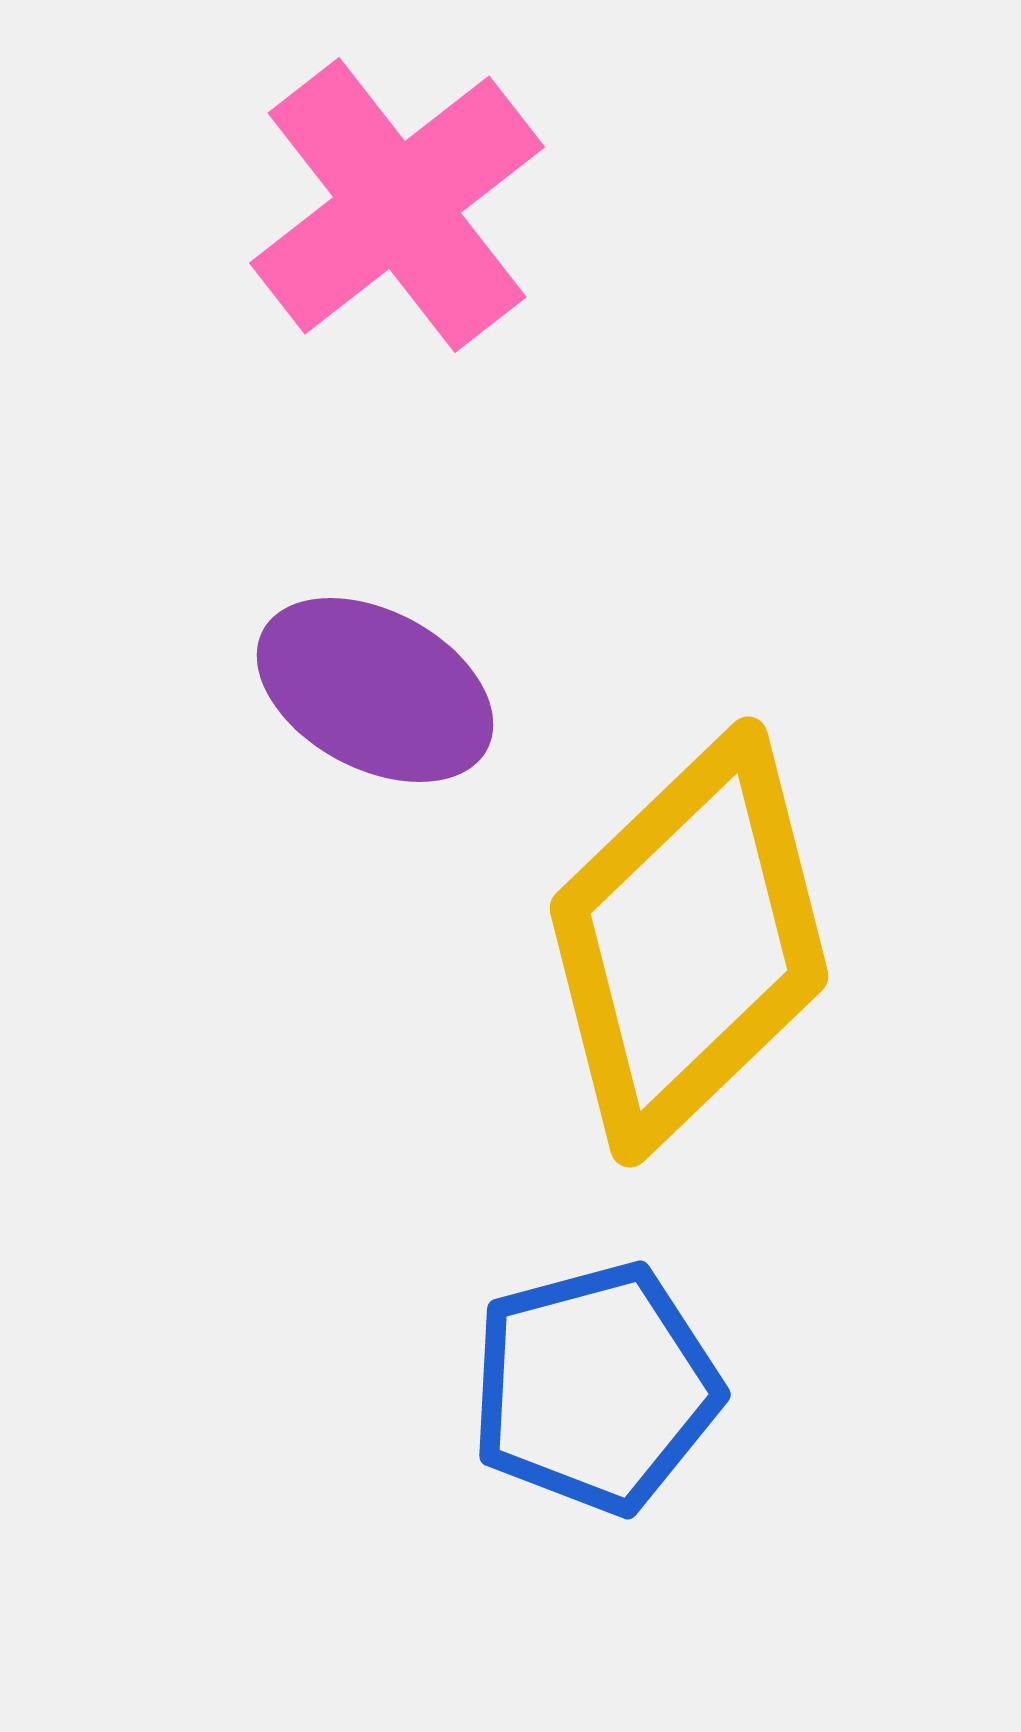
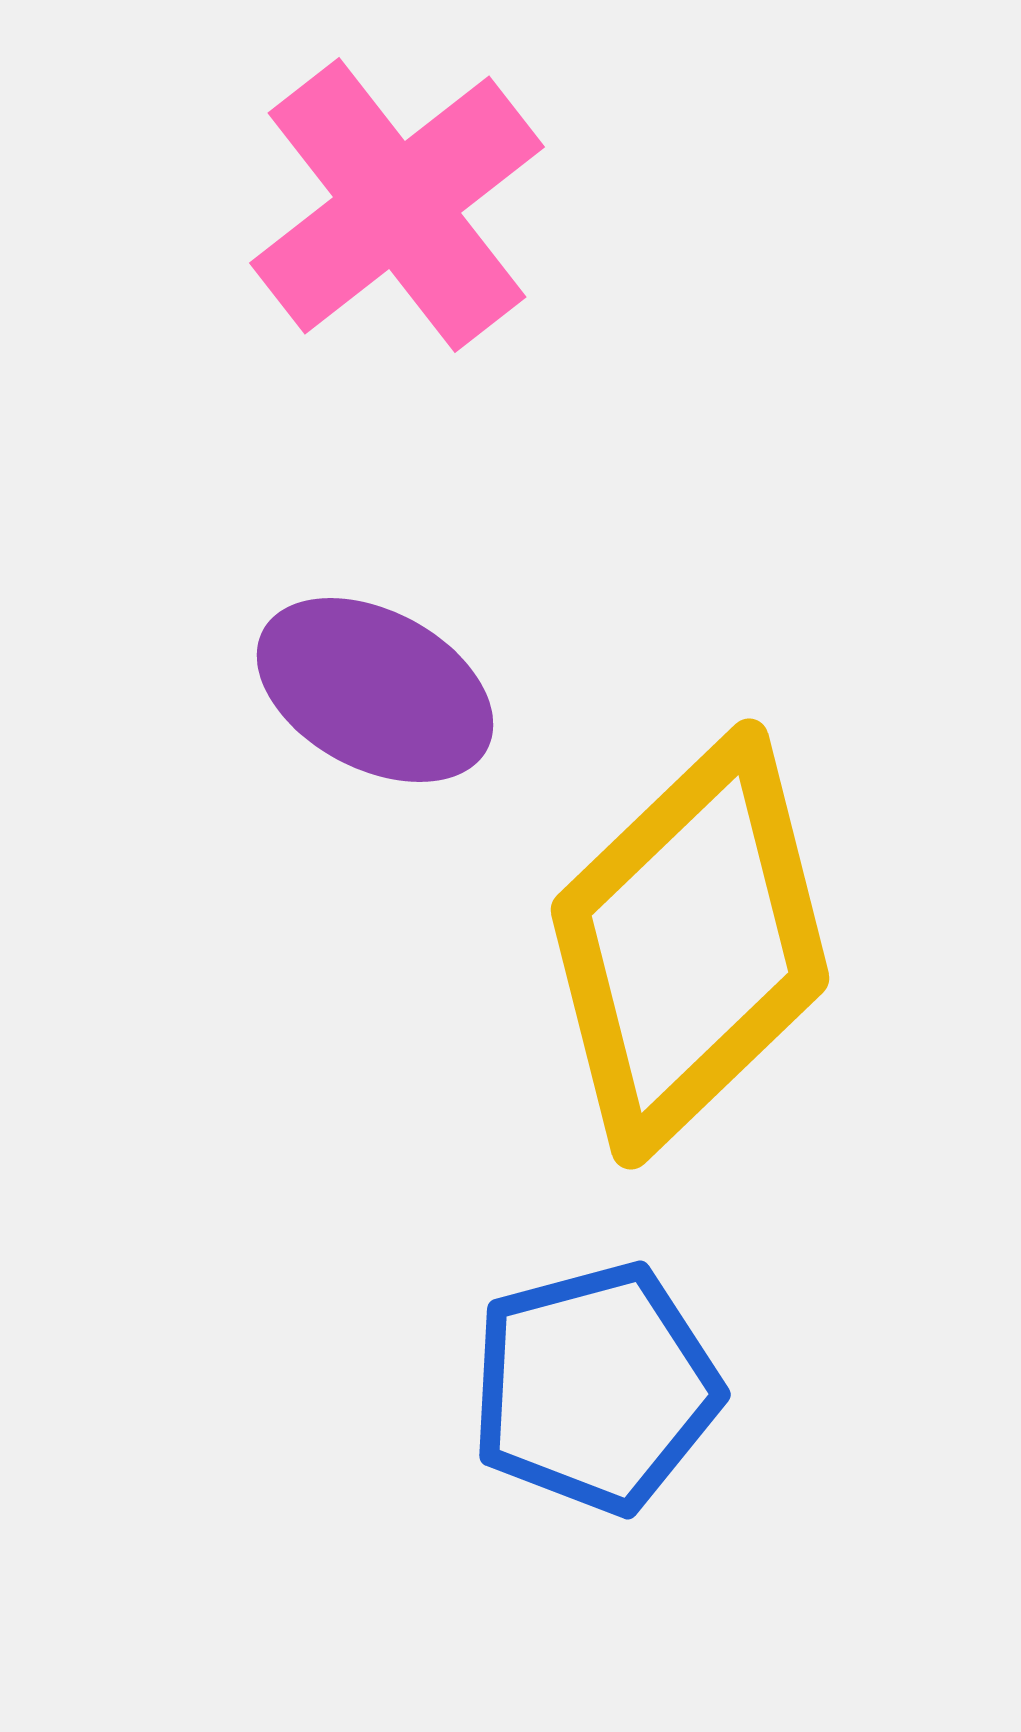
yellow diamond: moved 1 px right, 2 px down
